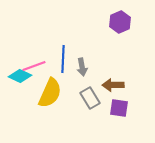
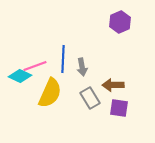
pink line: moved 1 px right
